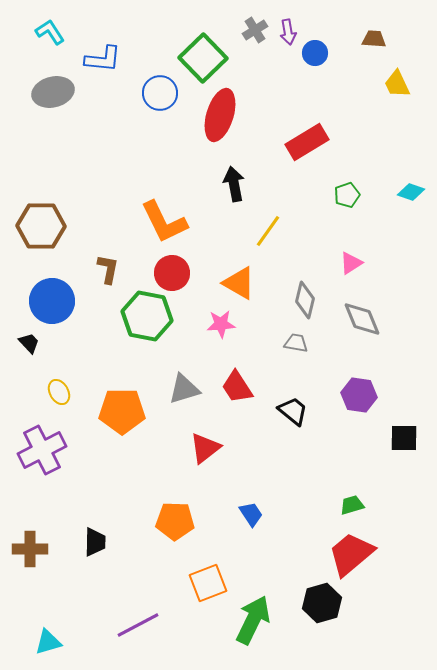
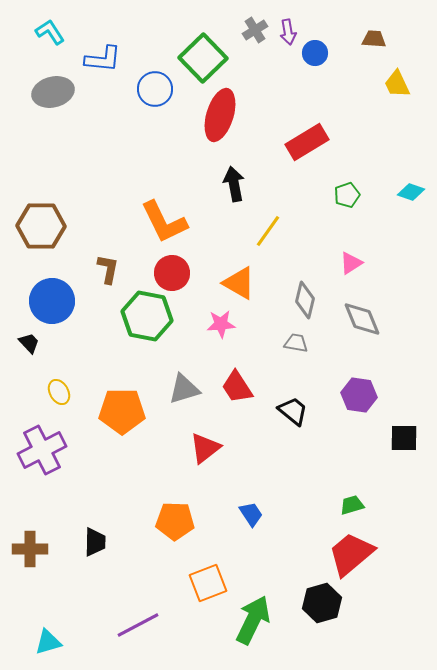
blue circle at (160, 93): moved 5 px left, 4 px up
